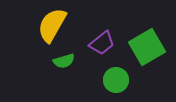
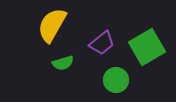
green semicircle: moved 1 px left, 2 px down
